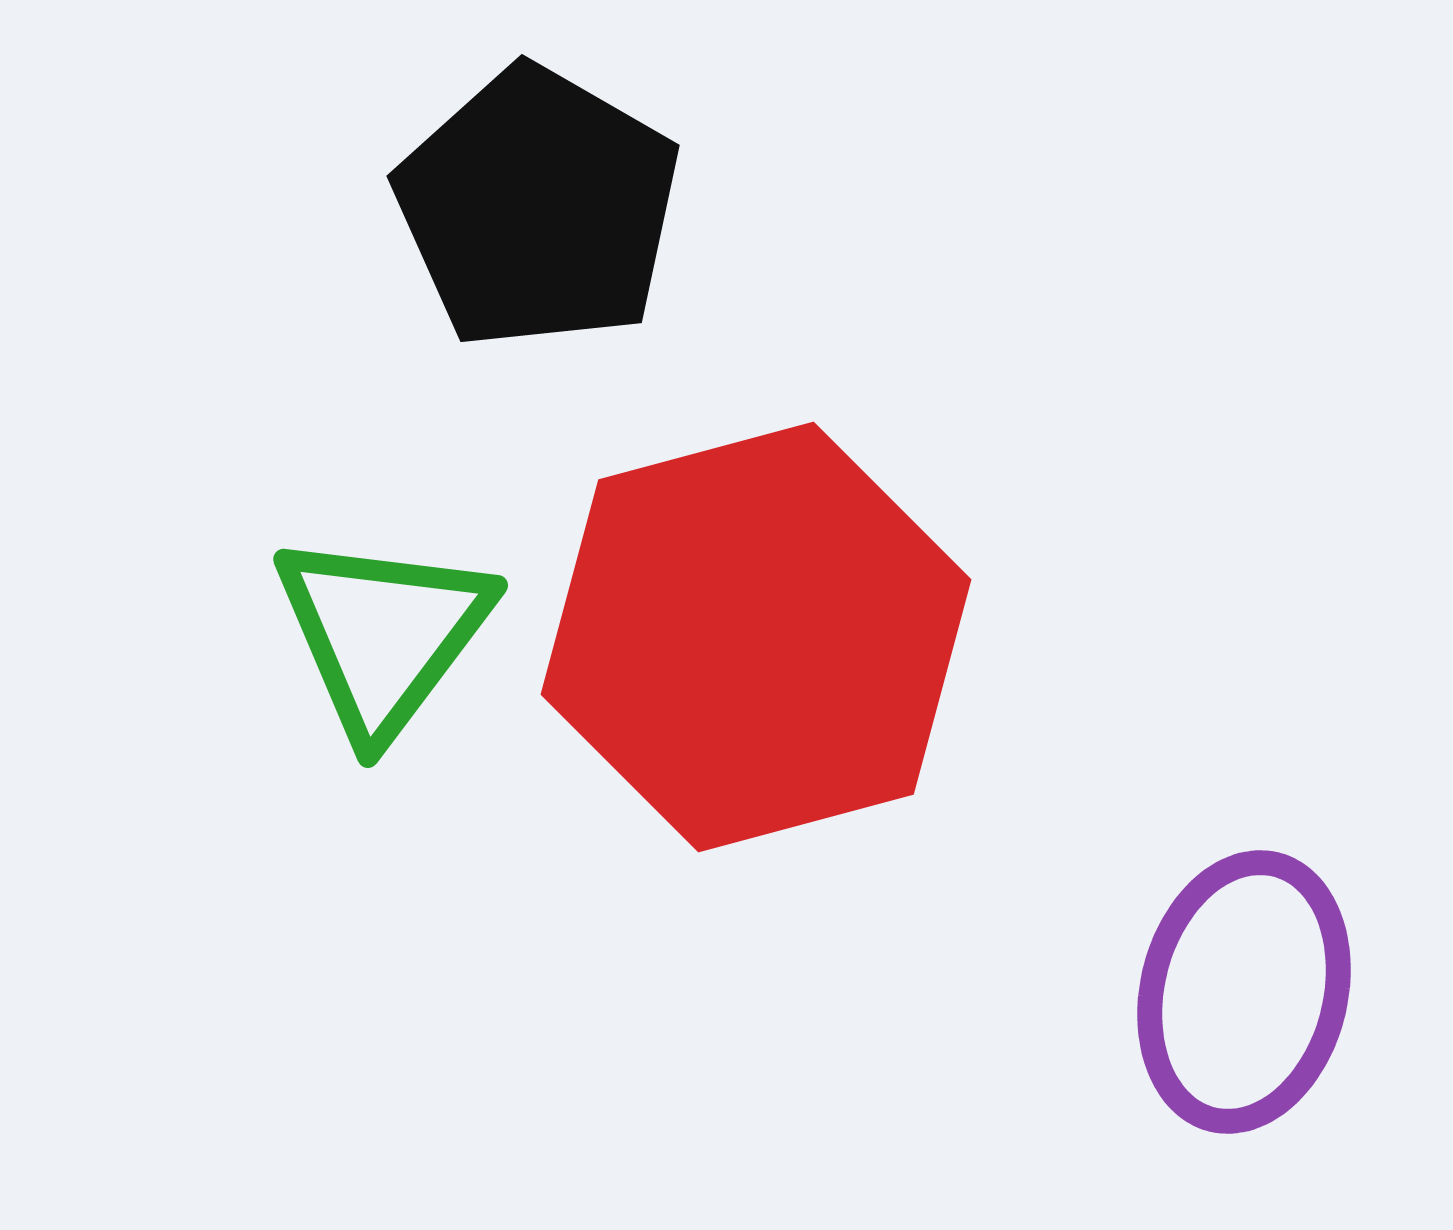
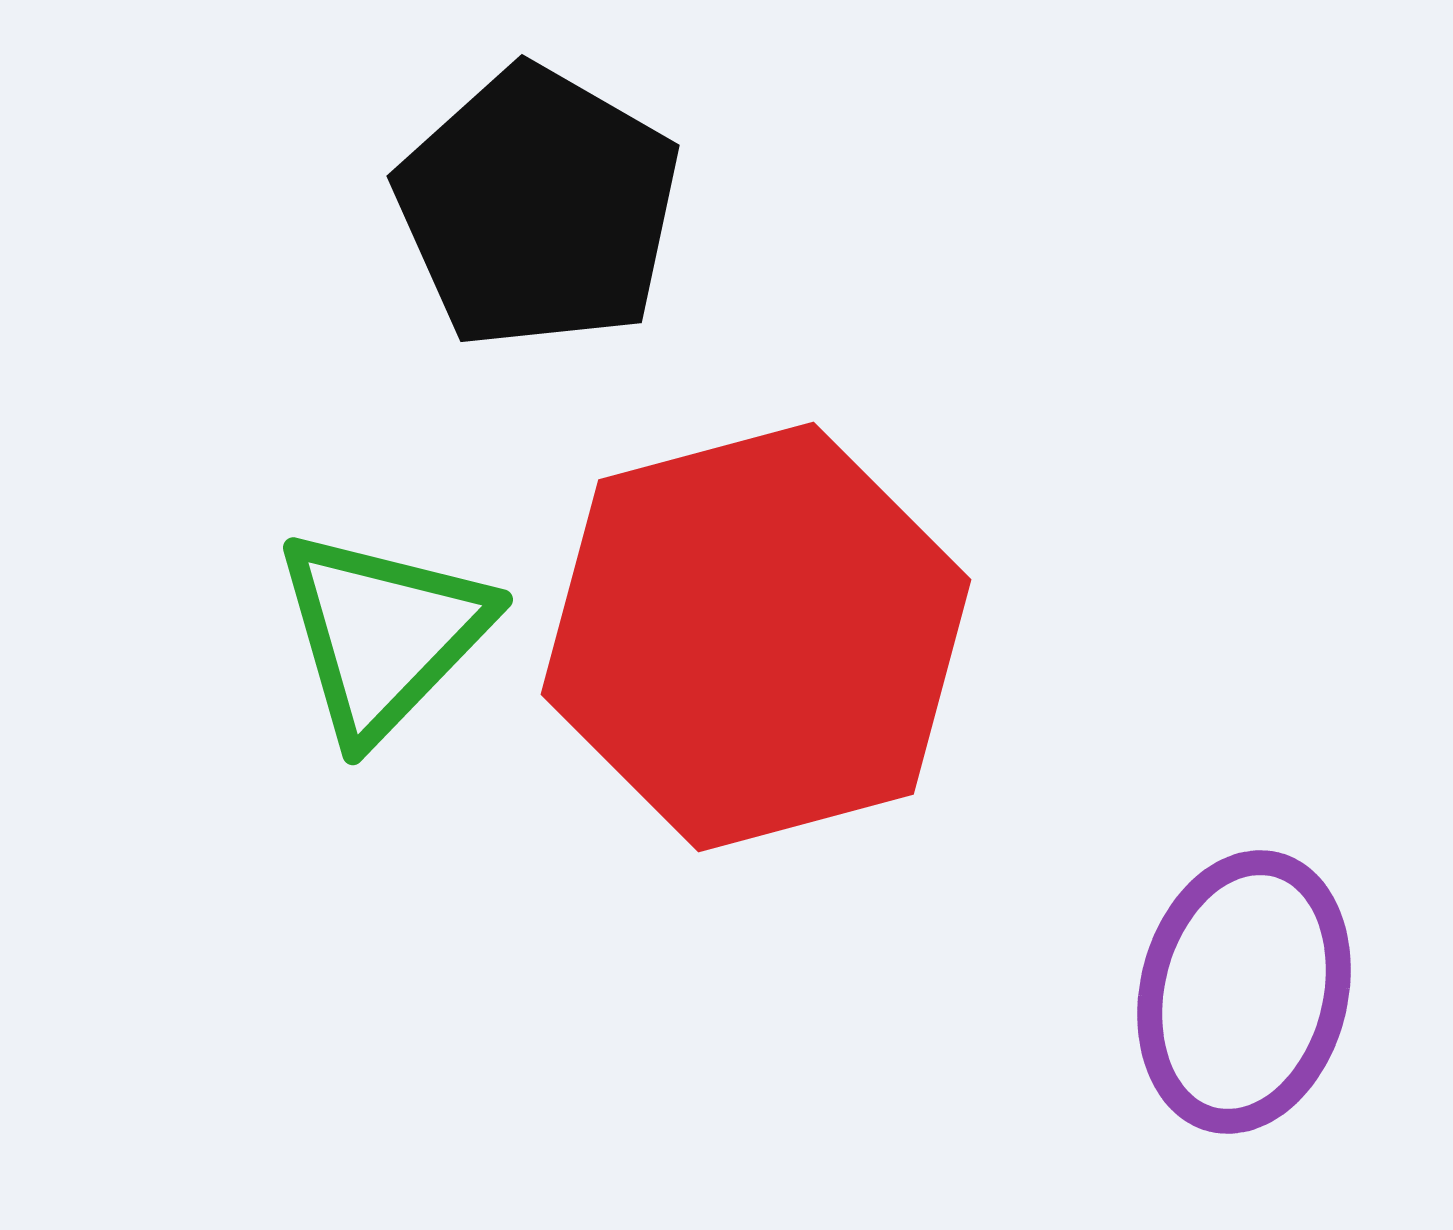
green triangle: rotated 7 degrees clockwise
